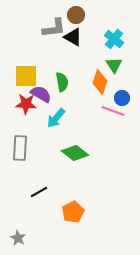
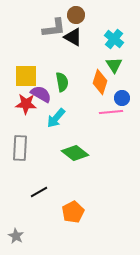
pink line: moved 2 px left, 1 px down; rotated 25 degrees counterclockwise
gray star: moved 2 px left, 2 px up
